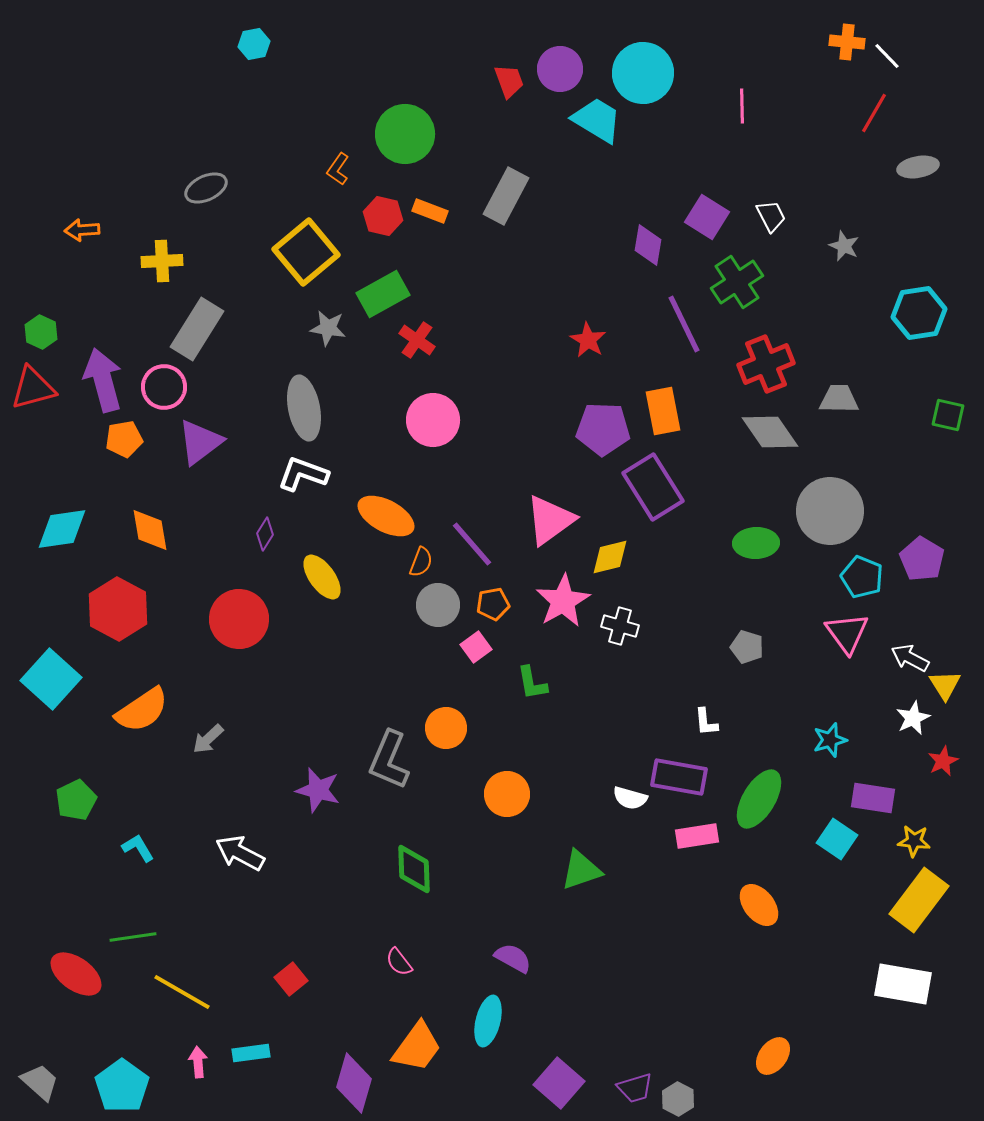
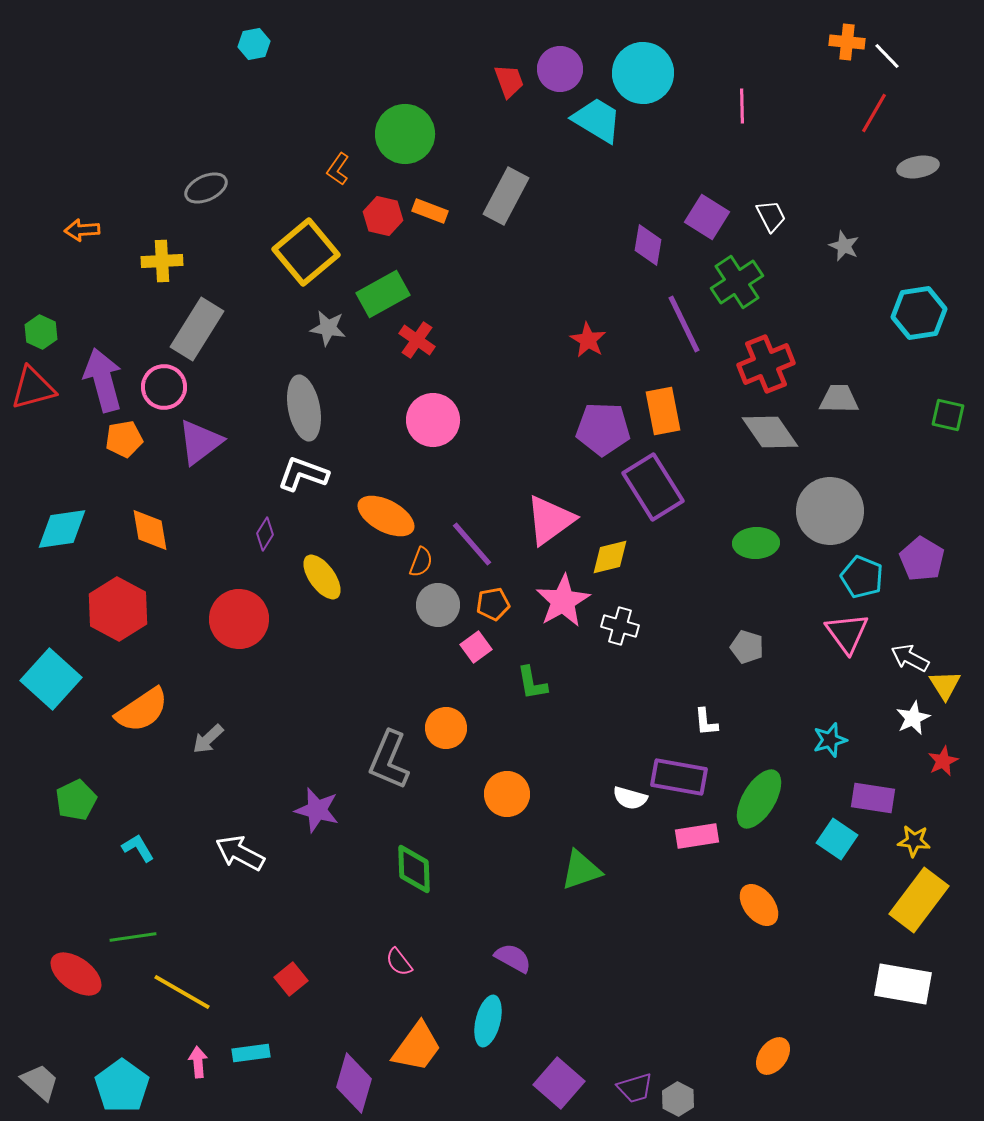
purple star at (318, 790): moved 1 px left, 20 px down
